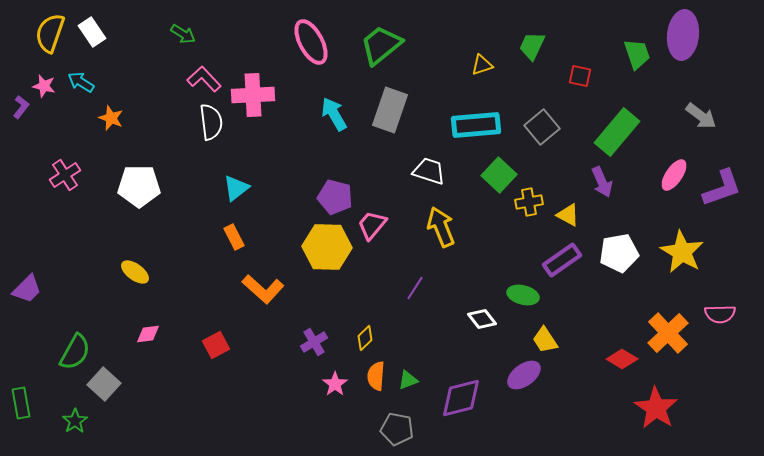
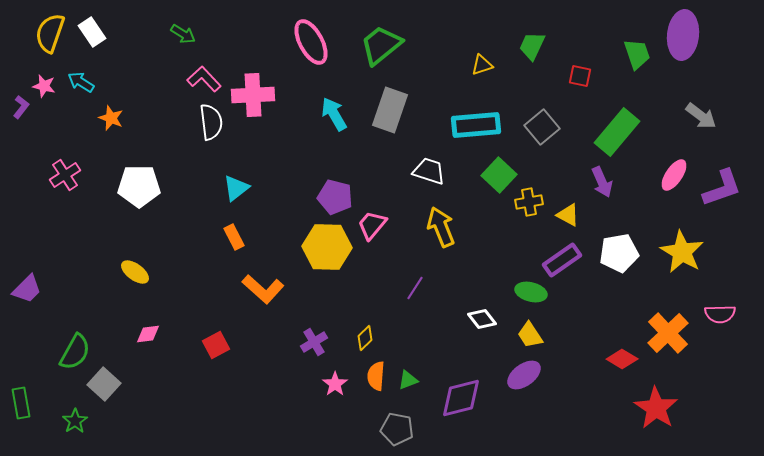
green ellipse at (523, 295): moved 8 px right, 3 px up
yellow trapezoid at (545, 340): moved 15 px left, 5 px up
